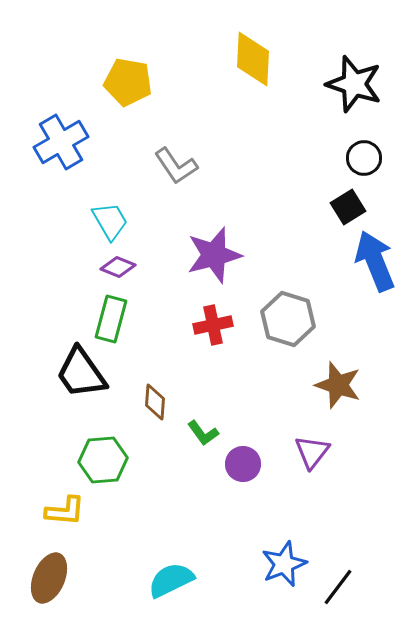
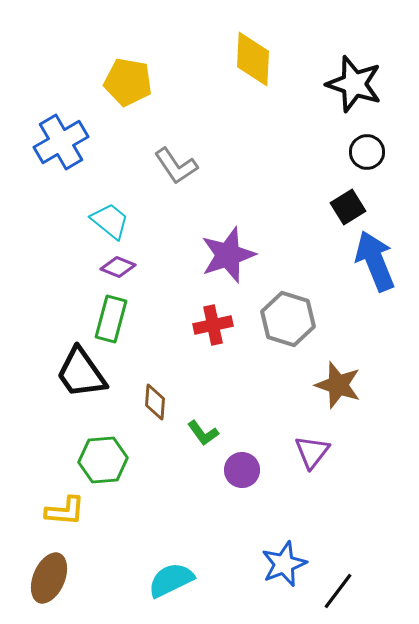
black circle: moved 3 px right, 6 px up
cyan trapezoid: rotated 21 degrees counterclockwise
purple star: moved 14 px right; rotated 4 degrees counterclockwise
purple circle: moved 1 px left, 6 px down
black line: moved 4 px down
